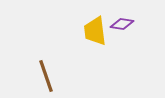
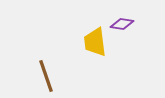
yellow trapezoid: moved 11 px down
